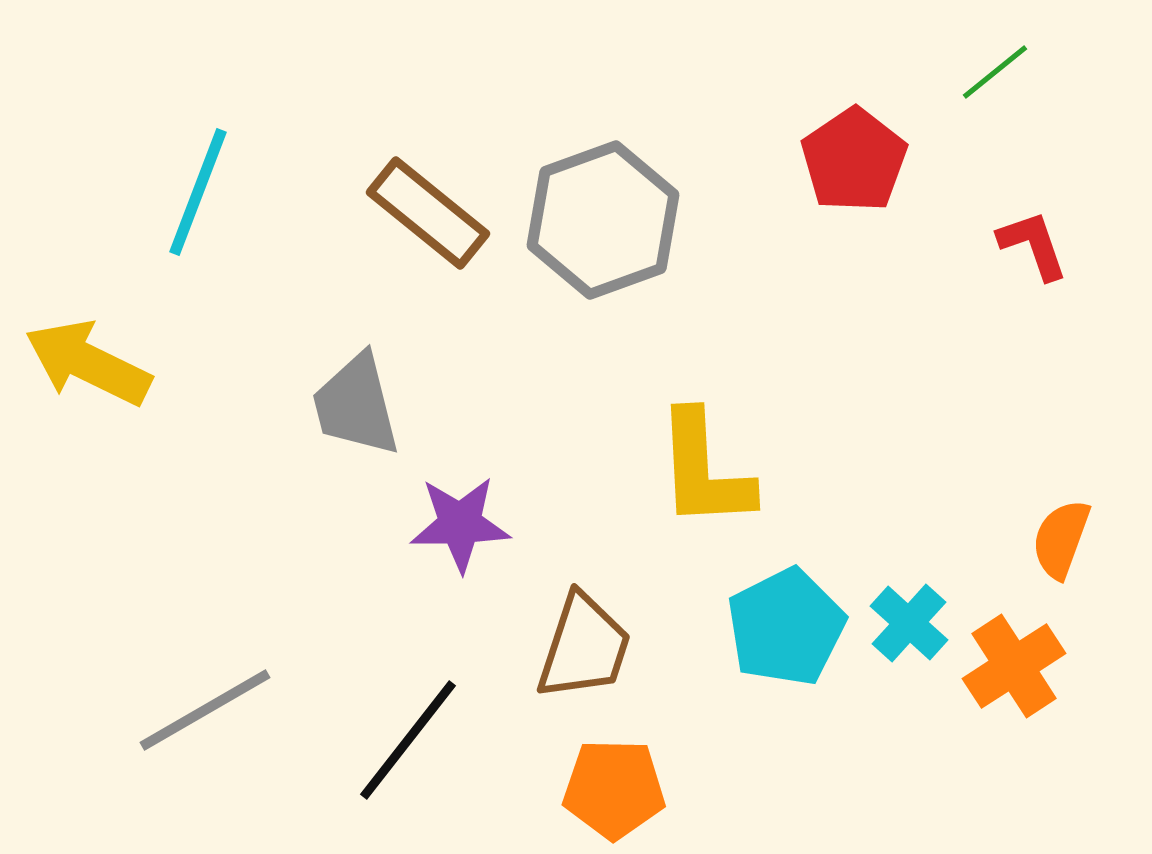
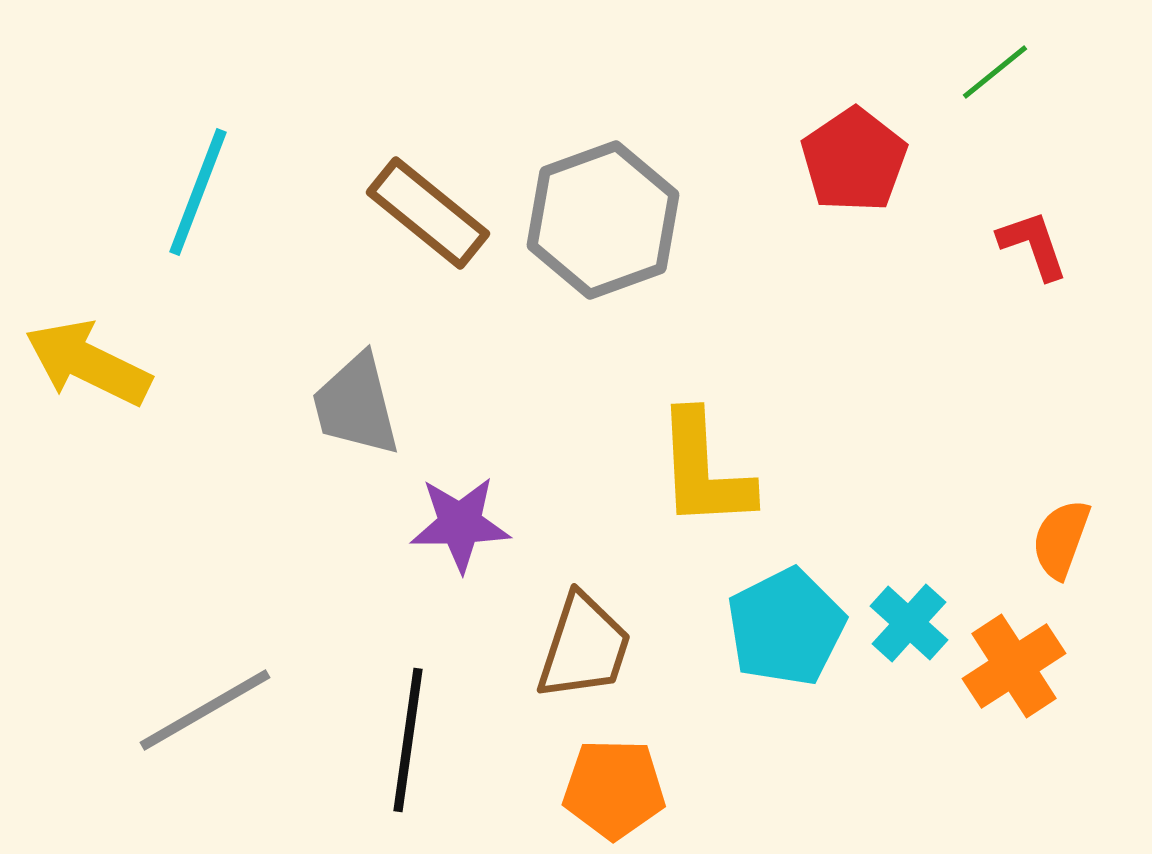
black line: rotated 30 degrees counterclockwise
